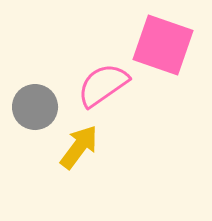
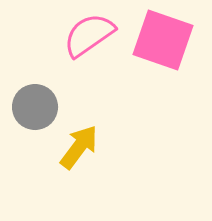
pink square: moved 5 px up
pink semicircle: moved 14 px left, 50 px up
